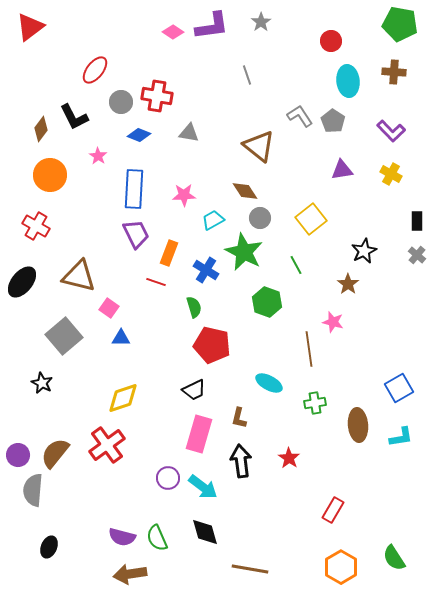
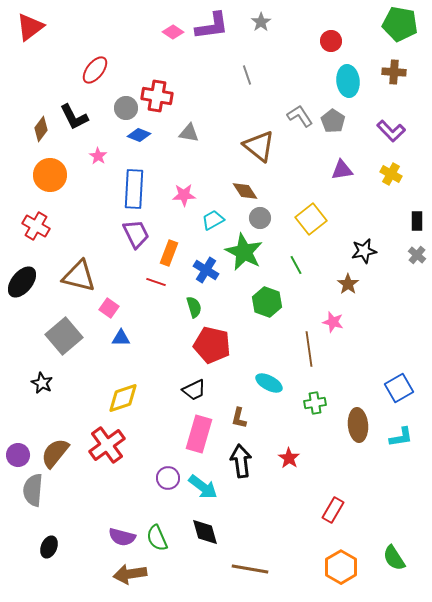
gray circle at (121, 102): moved 5 px right, 6 px down
black star at (364, 251): rotated 15 degrees clockwise
